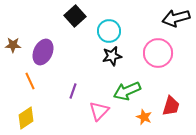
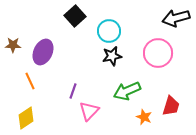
pink triangle: moved 10 px left
